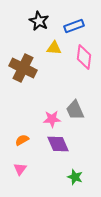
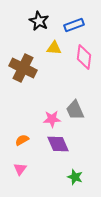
blue rectangle: moved 1 px up
